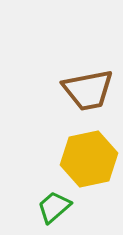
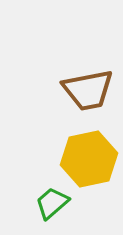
green trapezoid: moved 2 px left, 4 px up
